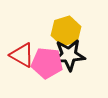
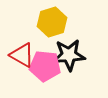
yellow hexagon: moved 14 px left, 9 px up
pink pentagon: moved 2 px left, 3 px down
